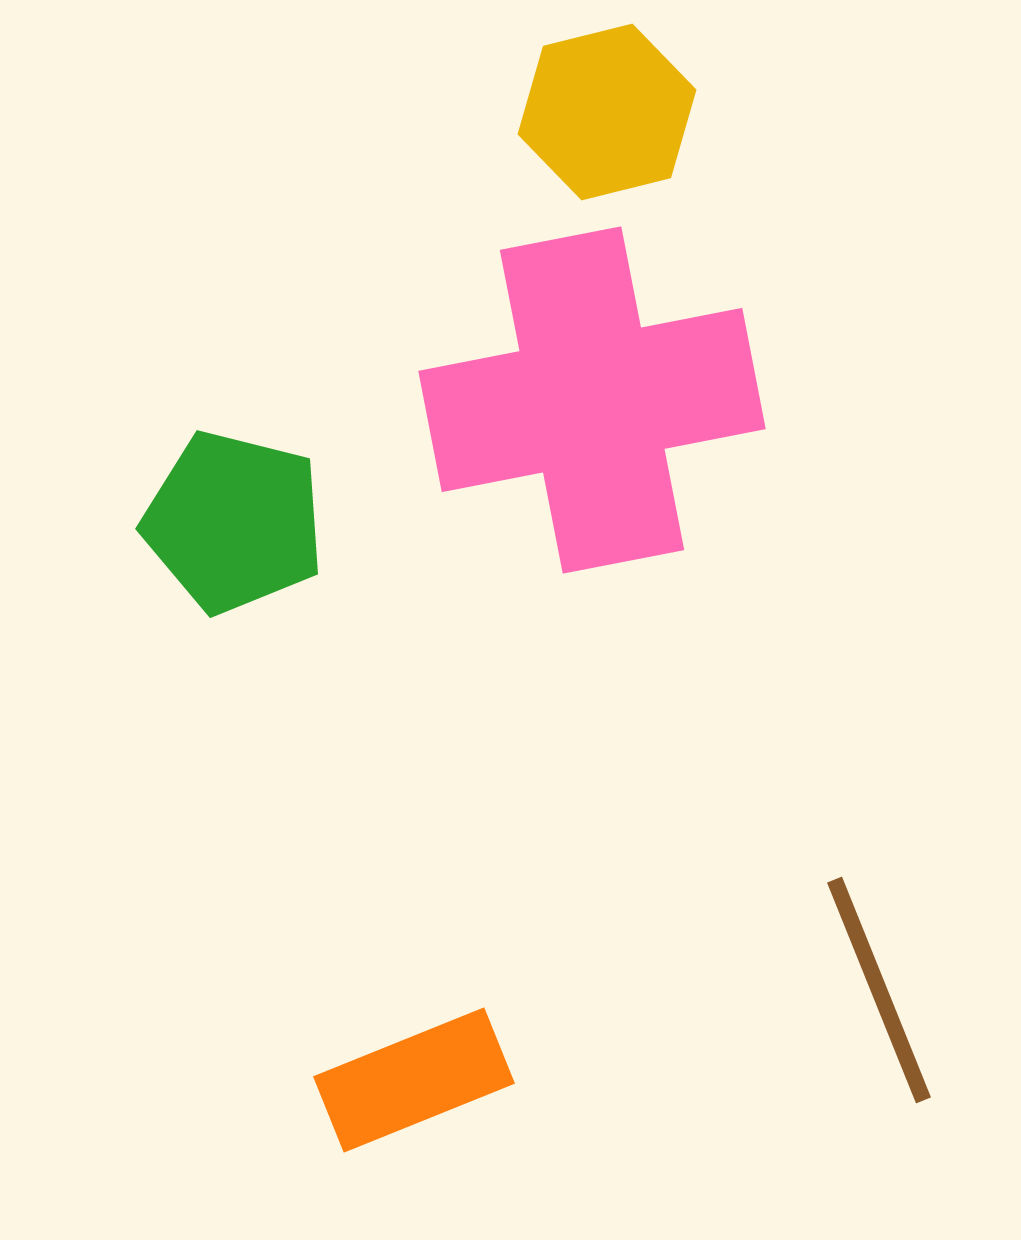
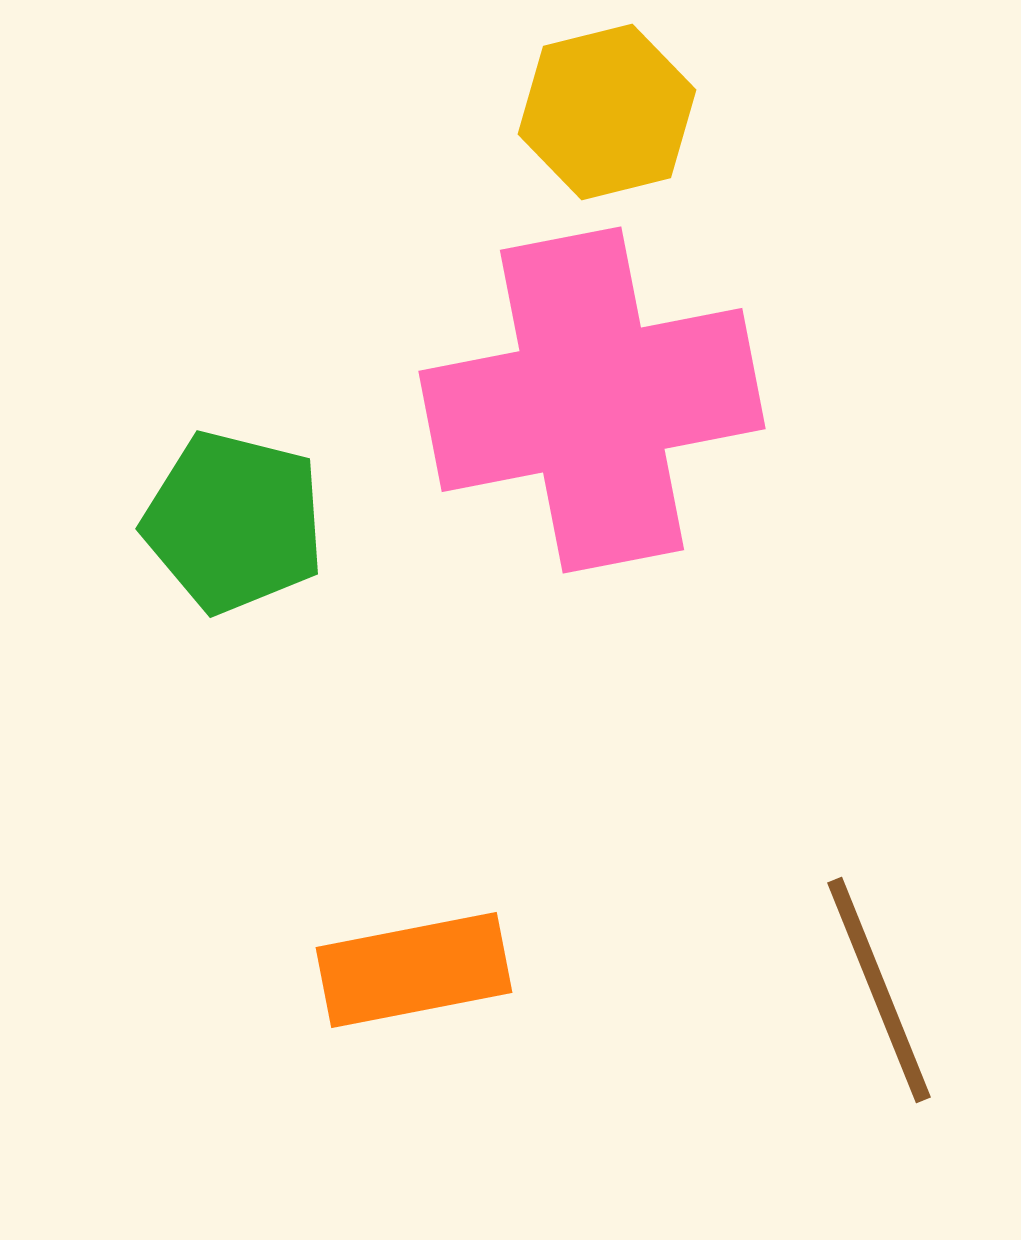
orange rectangle: moved 110 px up; rotated 11 degrees clockwise
